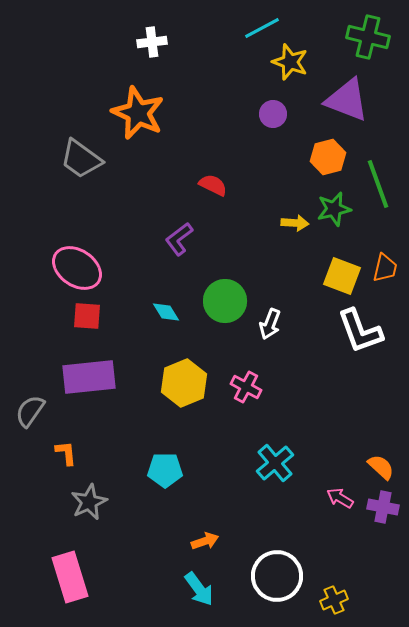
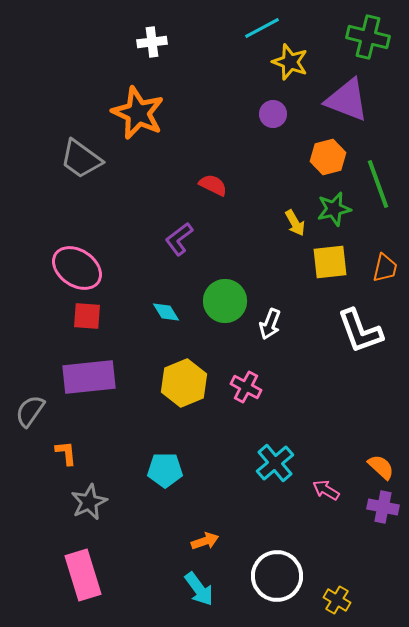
yellow arrow: rotated 56 degrees clockwise
yellow square: moved 12 px left, 14 px up; rotated 27 degrees counterclockwise
pink arrow: moved 14 px left, 8 px up
pink rectangle: moved 13 px right, 2 px up
yellow cross: moved 3 px right; rotated 36 degrees counterclockwise
